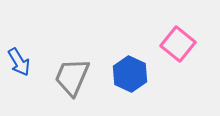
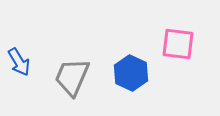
pink square: rotated 32 degrees counterclockwise
blue hexagon: moved 1 px right, 1 px up
